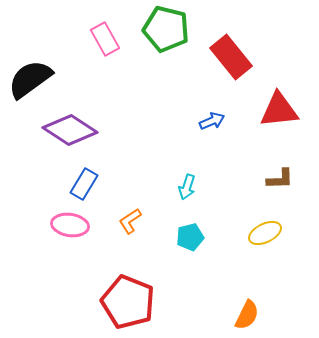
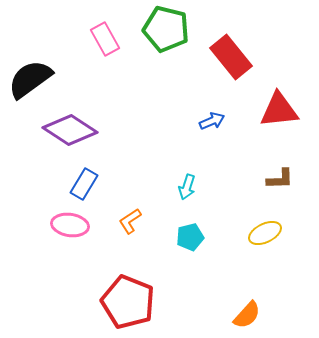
orange semicircle: rotated 16 degrees clockwise
